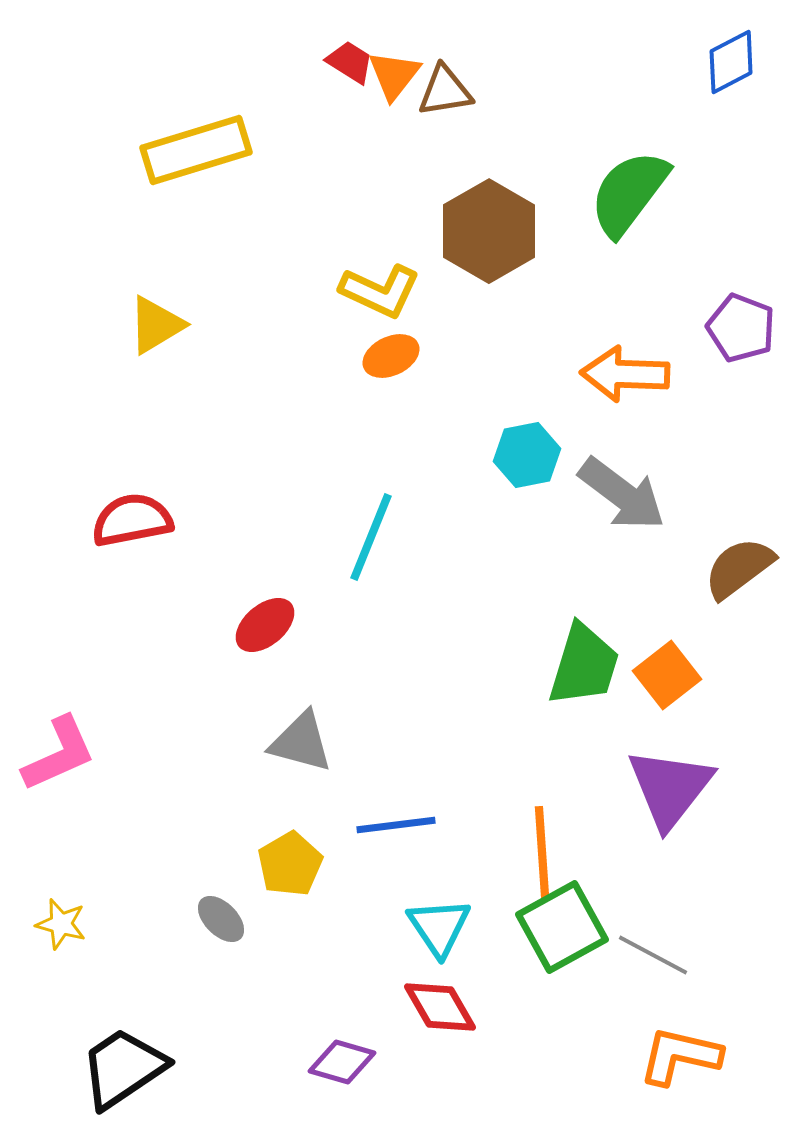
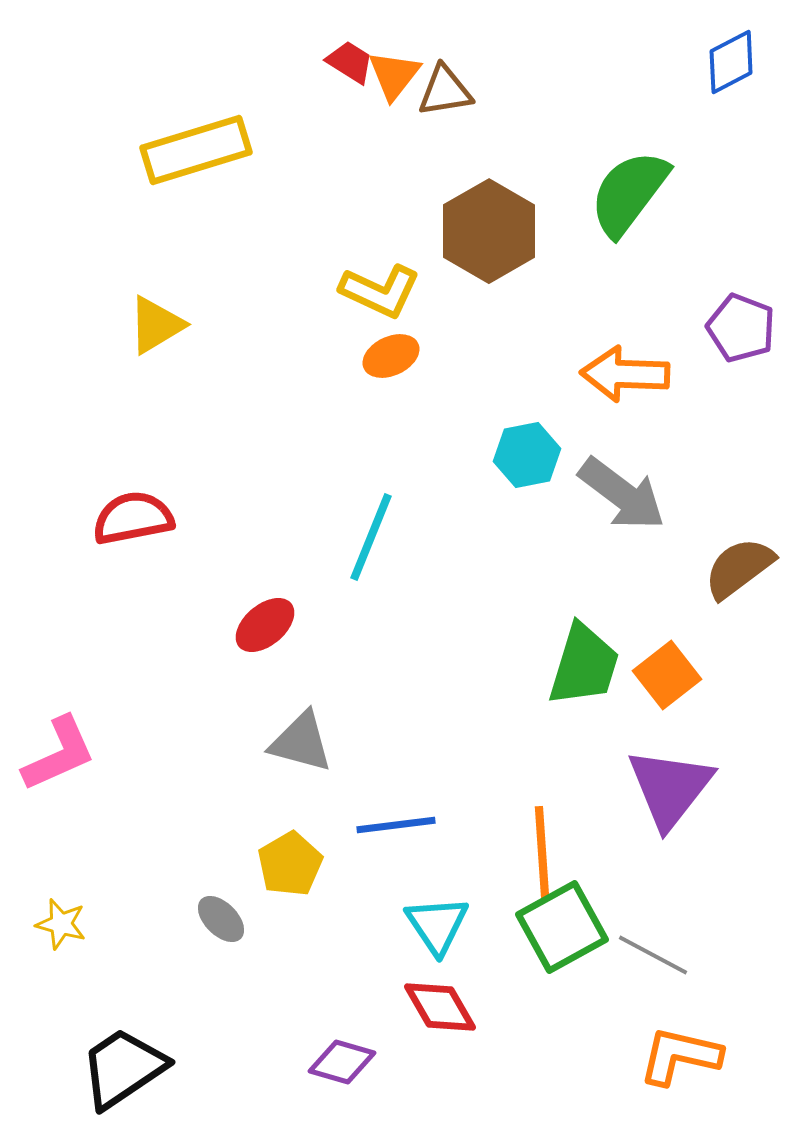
red semicircle: moved 1 px right, 2 px up
cyan triangle: moved 2 px left, 2 px up
